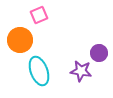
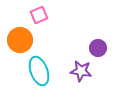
purple circle: moved 1 px left, 5 px up
